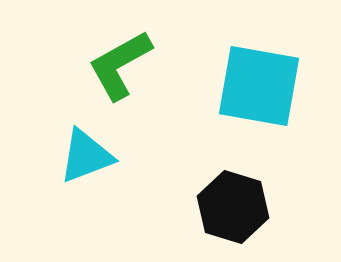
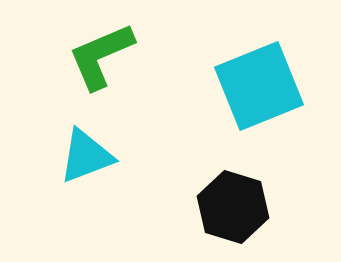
green L-shape: moved 19 px left, 9 px up; rotated 6 degrees clockwise
cyan square: rotated 32 degrees counterclockwise
